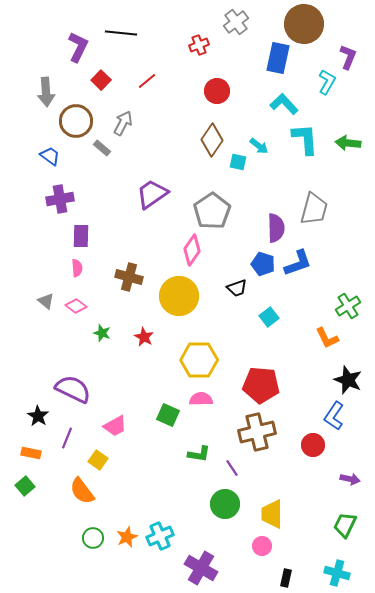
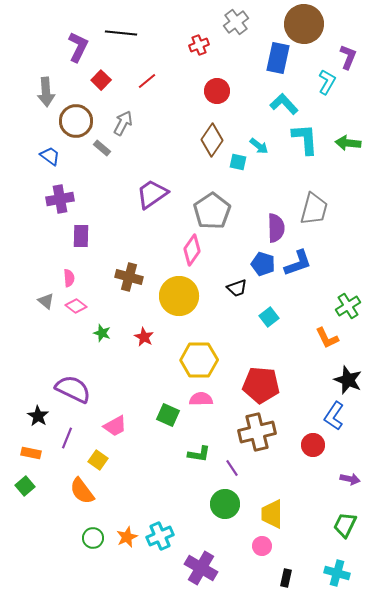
pink semicircle at (77, 268): moved 8 px left, 10 px down
